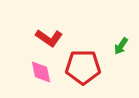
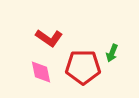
green arrow: moved 9 px left, 7 px down; rotated 12 degrees counterclockwise
